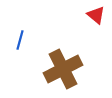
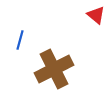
brown cross: moved 9 px left
